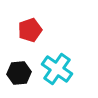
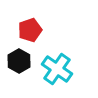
black hexagon: moved 12 px up; rotated 25 degrees counterclockwise
